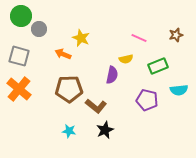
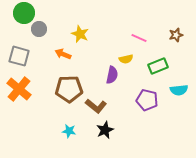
green circle: moved 3 px right, 3 px up
yellow star: moved 1 px left, 4 px up
